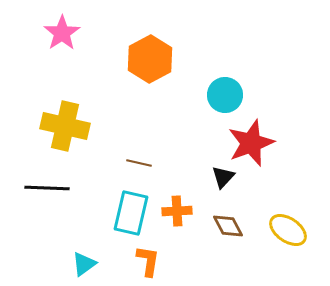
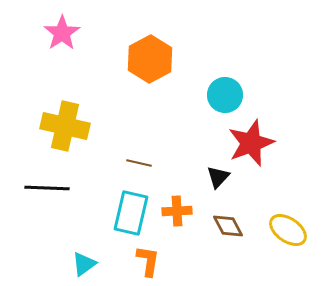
black triangle: moved 5 px left
